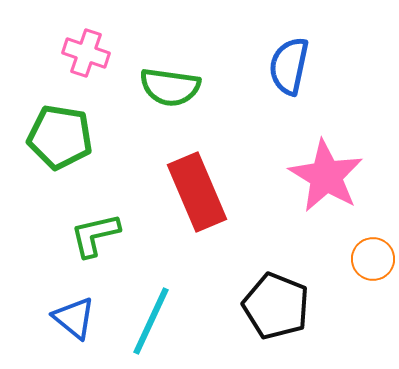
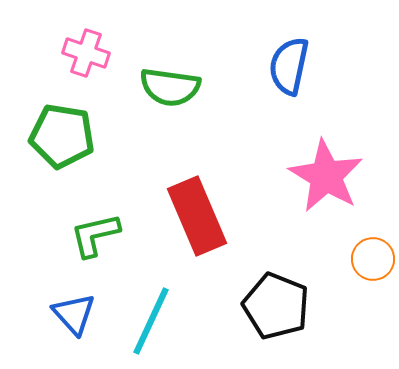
green pentagon: moved 2 px right, 1 px up
red rectangle: moved 24 px down
blue triangle: moved 4 px up; rotated 9 degrees clockwise
